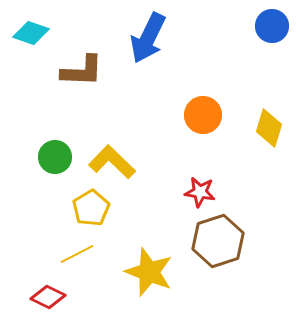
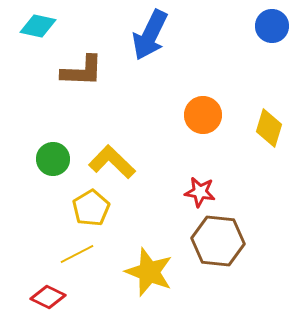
cyan diamond: moved 7 px right, 7 px up; rotated 6 degrees counterclockwise
blue arrow: moved 2 px right, 3 px up
green circle: moved 2 px left, 2 px down
brown hexagon: rotated 24 degrees clockwise
